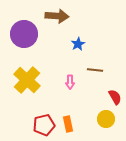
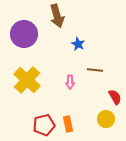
brown arrow: rotated 70 degrees clockwise
blue star: rotated 16 degrees counterclockwise
